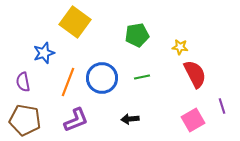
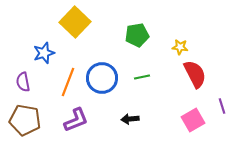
yellow square: rotated 8 degrees clockwise
